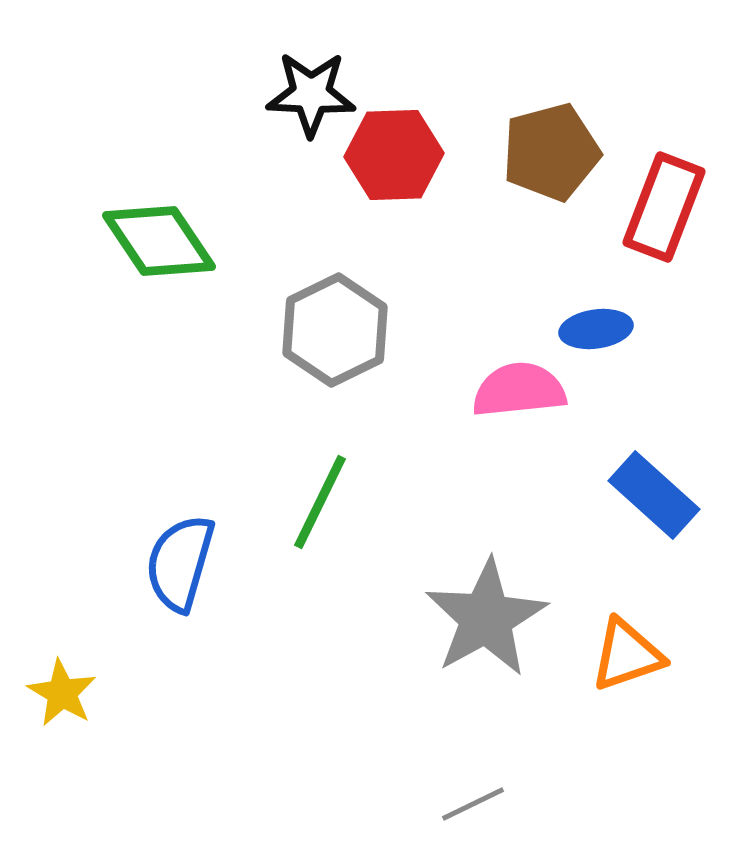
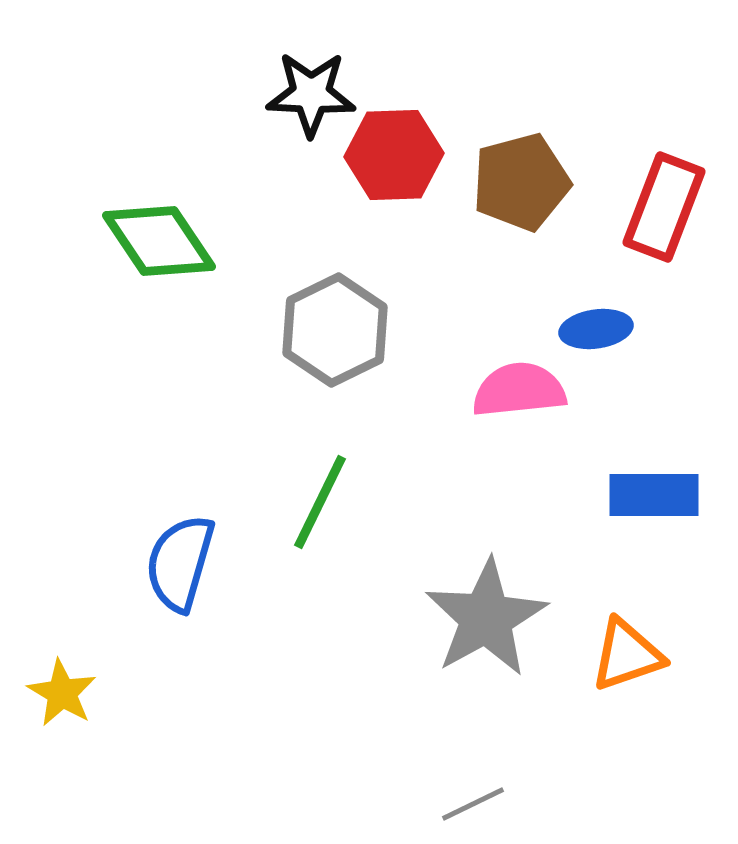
brown pentagon: moved 30 px left, 30 px down
blue rectangle: rotated 42 degrees counterclockwise
